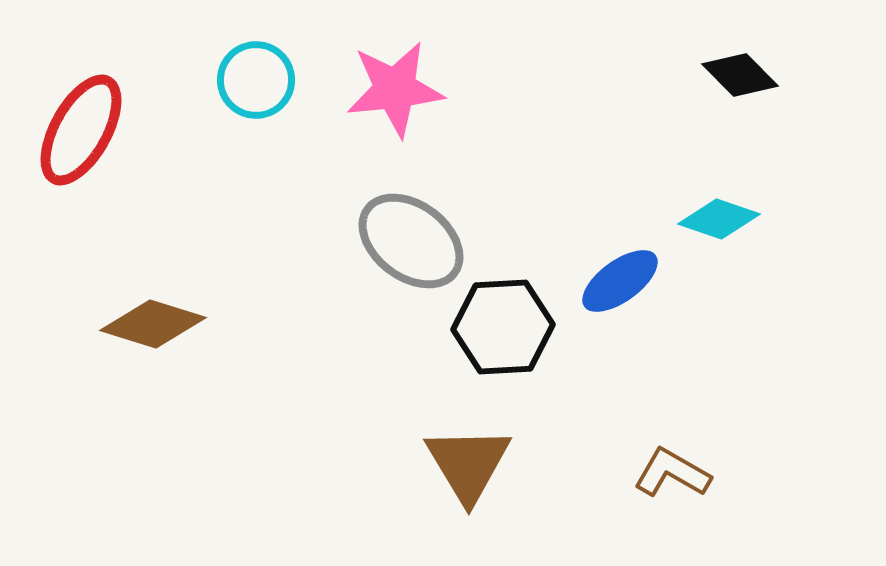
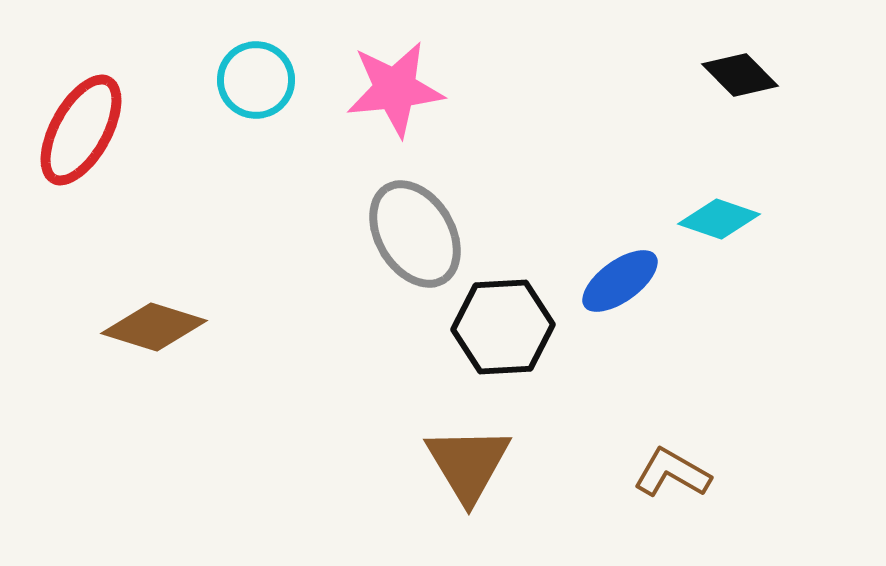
gray ellipse: moved 4 px right, 7 px up; rotated 22 degrees clockwise
brown diamond: moved 1 px right, 3 px down
